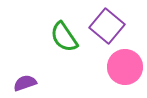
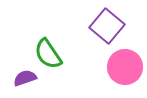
green semicircle: moved 16 px left, 17 px down
purple semicircle: moved 5 px up
